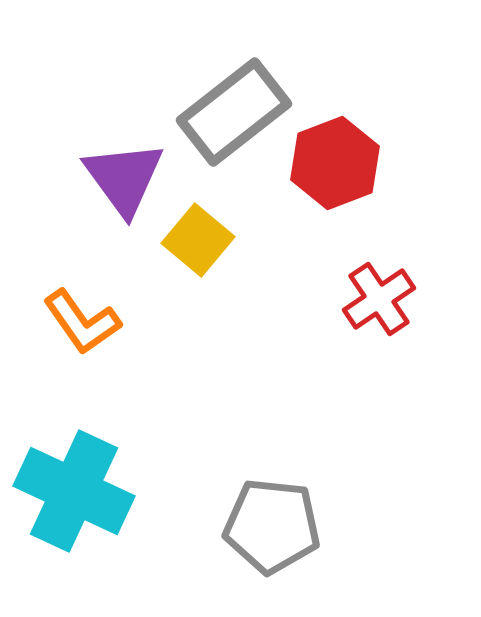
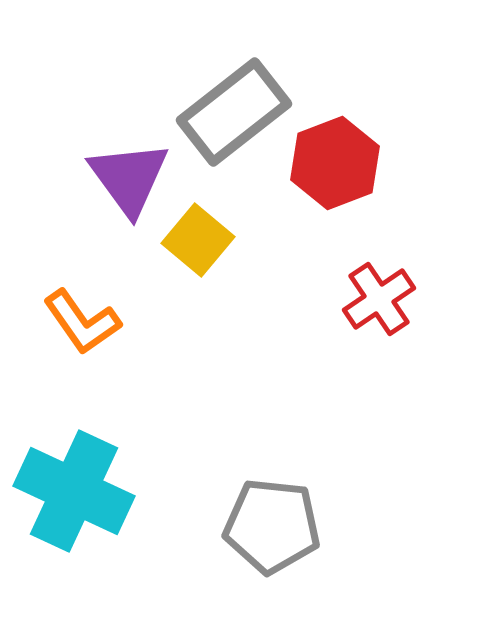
purple triangle: moved 5 px right
